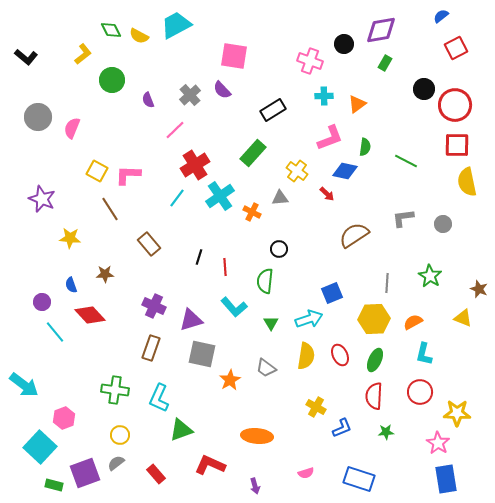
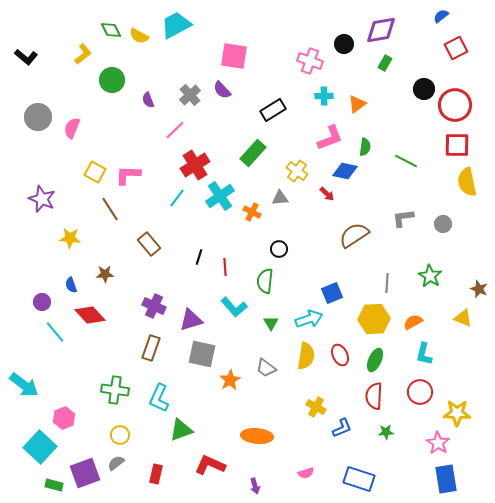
yellow square at (97, 171): moved 2 px left, 1 px down
red rectangle at (156, 474): rotated 54 degrees clockwise
